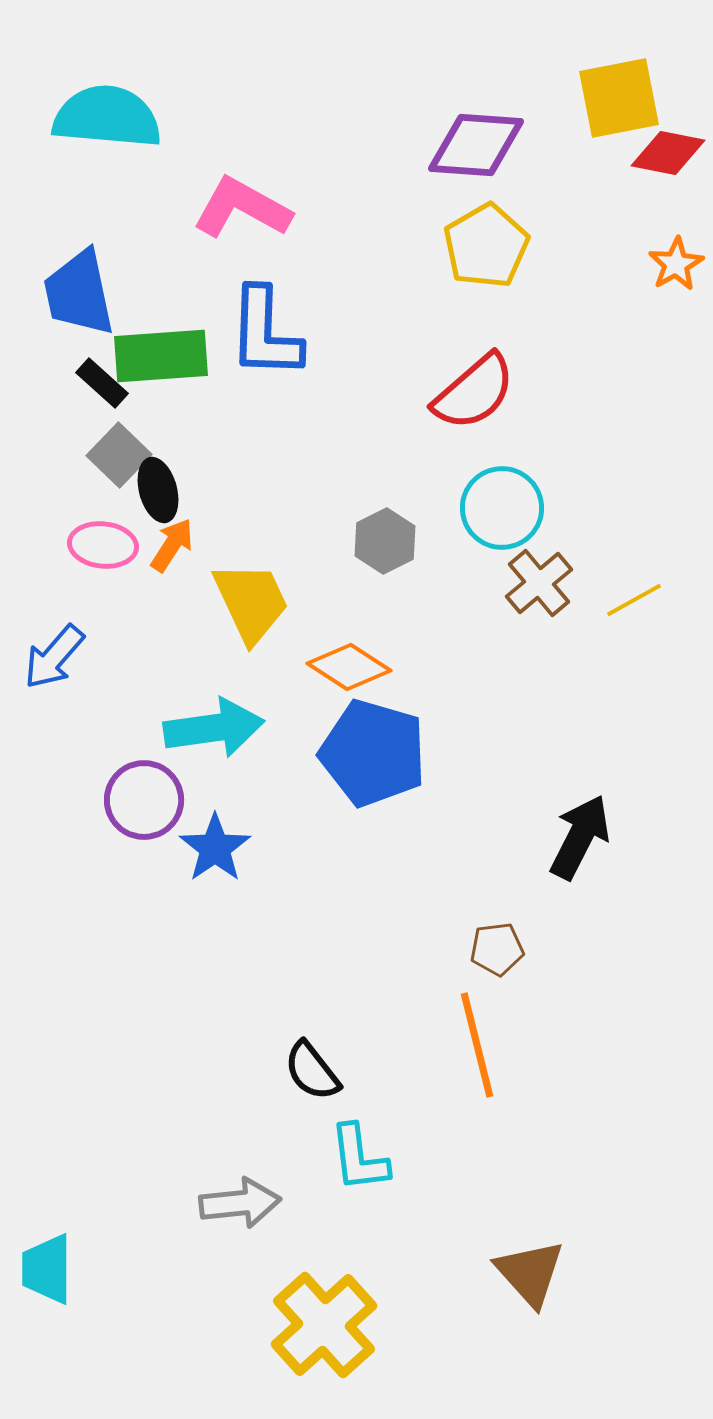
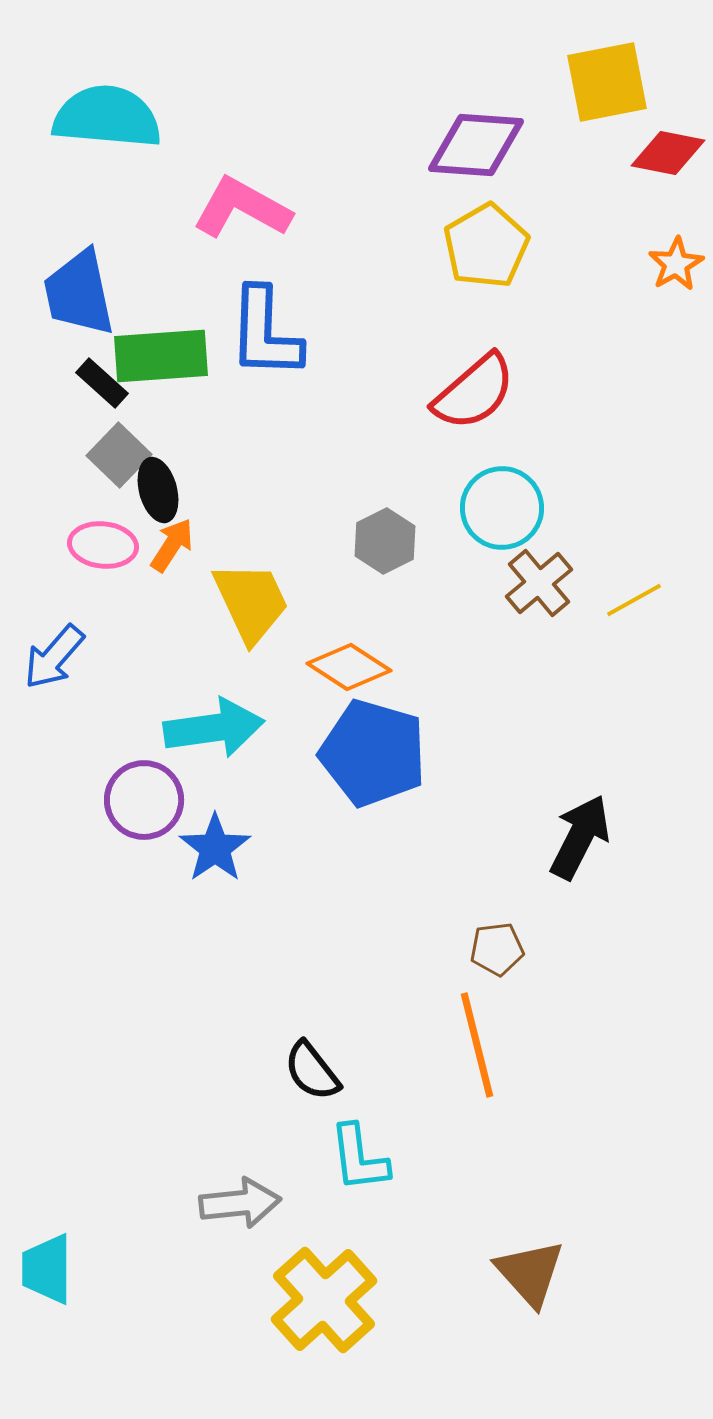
yellow square: moved 12 px left, 16 px up
yellow cross: moved 25 px up
